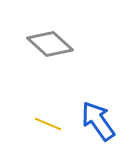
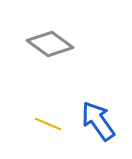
gray diamond: rotated 6 degrees counterclockwise
